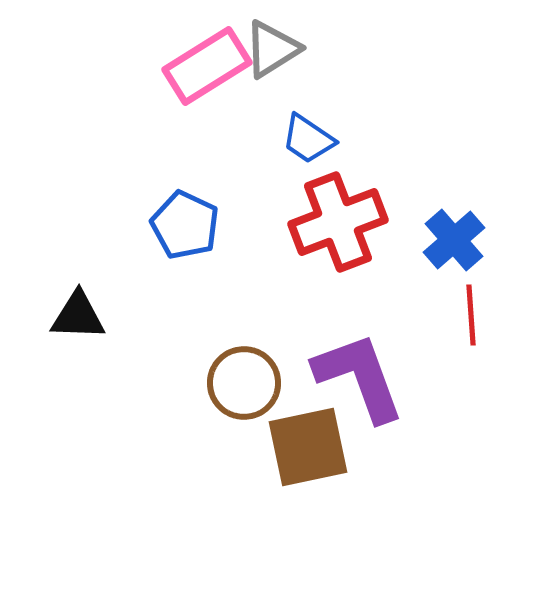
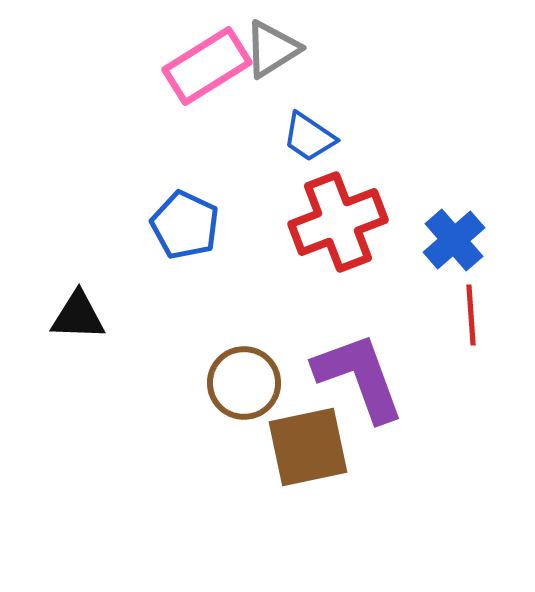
blue trapezoid: moved 1 px right, 2 px up
